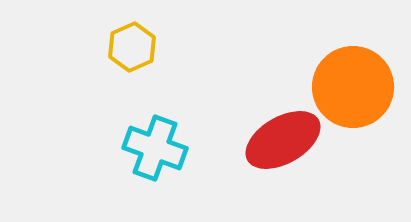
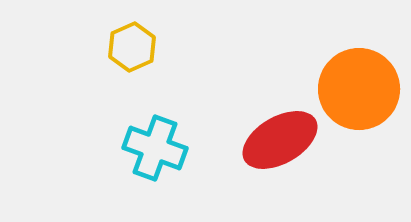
orange circle: moved 6 px right, 2 px down
red ellipse: moved 3 px left
